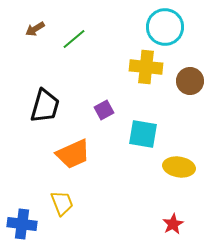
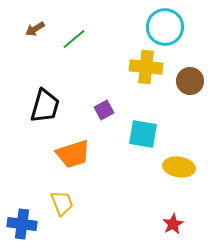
orange trapezoid: rotated 6 degrees clockwise
